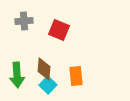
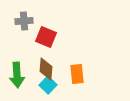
red square: moved 13 px left, 7 px down
brown diamond: moved 2 px right
orange rectangle: moved 1 px right, 2 px up
